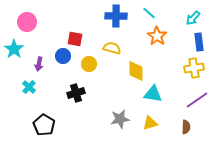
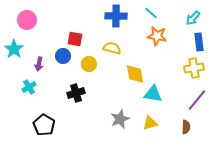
cyan line: moved 2 px right
pink circle: moved 2 px up
orange star: rotated 24 degrees counterclockwise
yellow diamond: moved 1 px left, 3 px down; rotated 10 degrees counterclockwise
cyan cross: rotated 16 degrees clockwise
purple line: rotated 15 degrees counterclockwise
gray star: rotated 12 degrees counterclockwise
